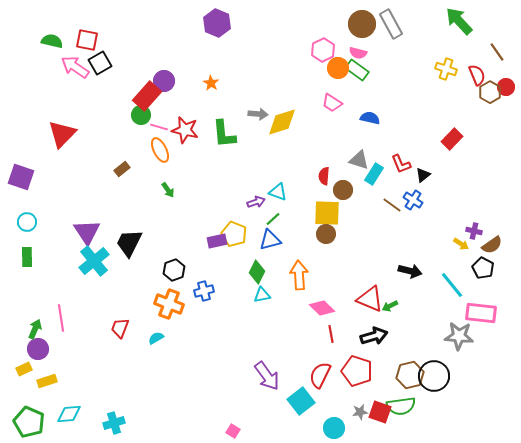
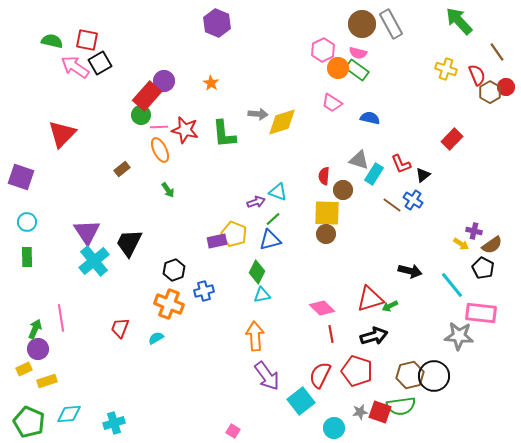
pink line at (159, 127): rotated 18 degrees counterclockwise
orange arrow at (299, 275): moved 44 px left, 61 px down
red triangle at (370, 299): rotated 40 degrees counterclockwise
